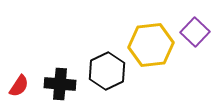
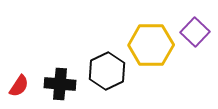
yellow hexagon: rotated 6 degrees clockwise
